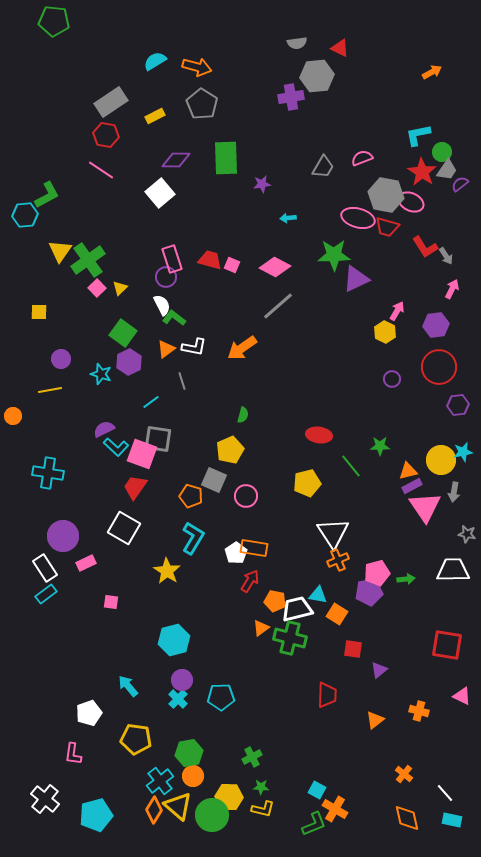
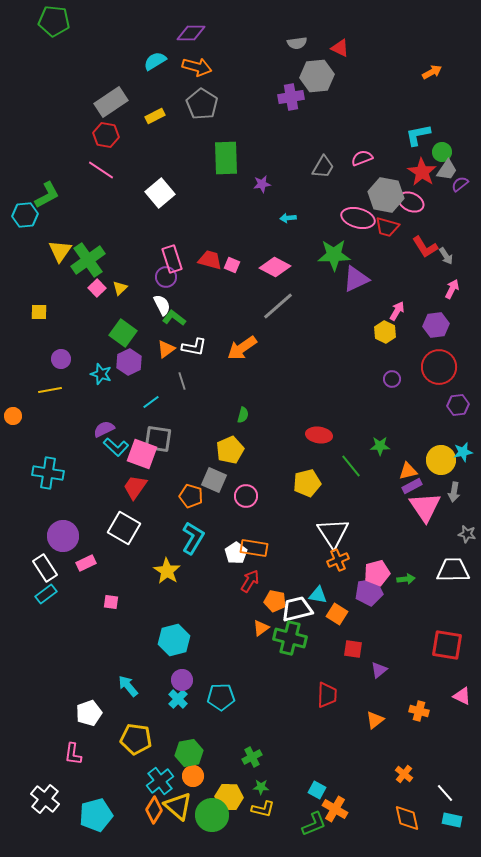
purple diamond at (176, 160): moved 15 px right, 127 px up
